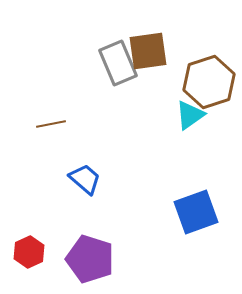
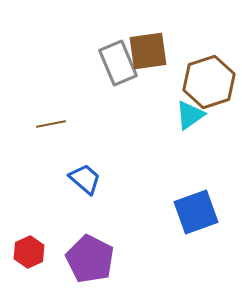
purple pentagon: rotated 9 degrees clockwise
